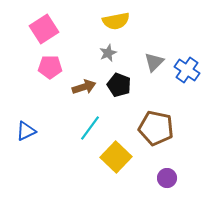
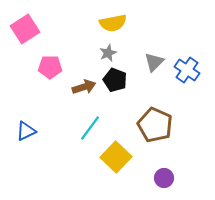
yellow semicircle: moved 3 px left, 2 px down
pink square: moved 19 px left
black pentagon: moved 4 px left, 5 px up
brown pentagon: moved 1 px left, 3 px up; rotated 12 degrees clockwise
purple circle: moved 3 px left
